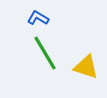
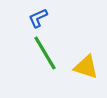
blue L-shape: rotated 55 degrees counterclockwise
